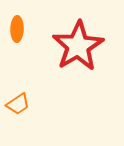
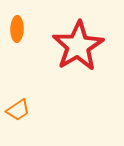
orange trapezoid: moved 6 px down
